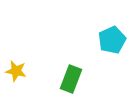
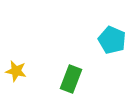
cyan pentagon: rotated 24 degrees counterclockwise
